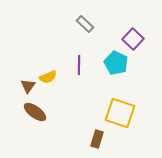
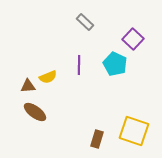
gray rectangle: moved 2 px up
cyan pentagon: moved 1 px left, 1 px down
brown triangle: rotated 49 degrees clockwise
yellow square: moved 14 px right, 18 px down
